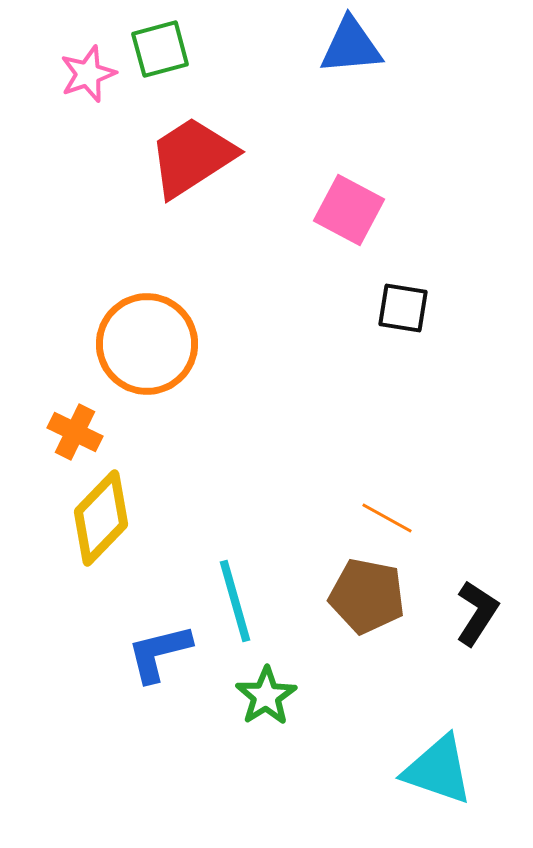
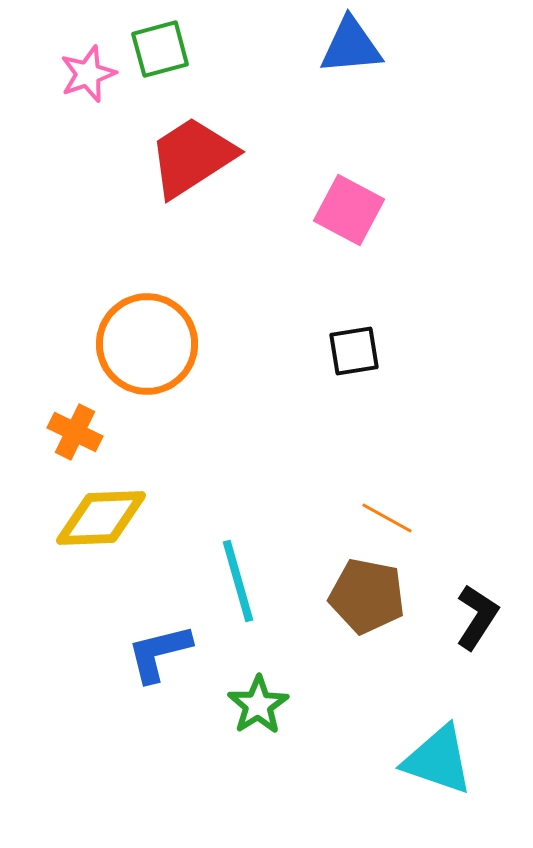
black square: moved 49 px left, 43 px down; rotated 18 degrees counterclockwise
yellow diamond: rotated 44 degrees clockwise
cyan line: moved 3 px right, 20 px up
black L-shape: moved 4 px down
green star: moved 8 px left, 9 px down
cyan triangle: moved 10 px up
